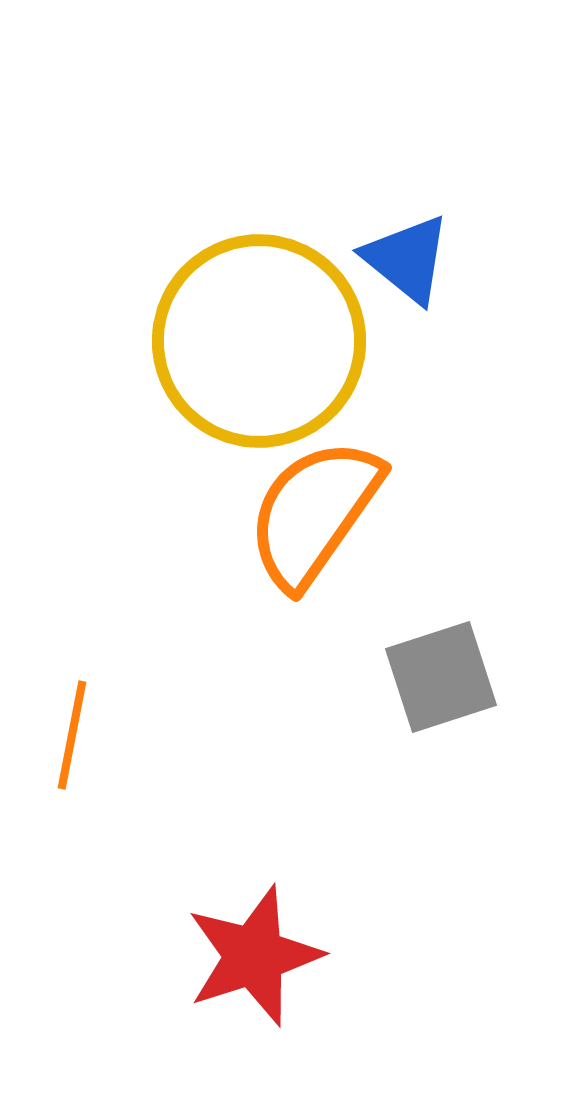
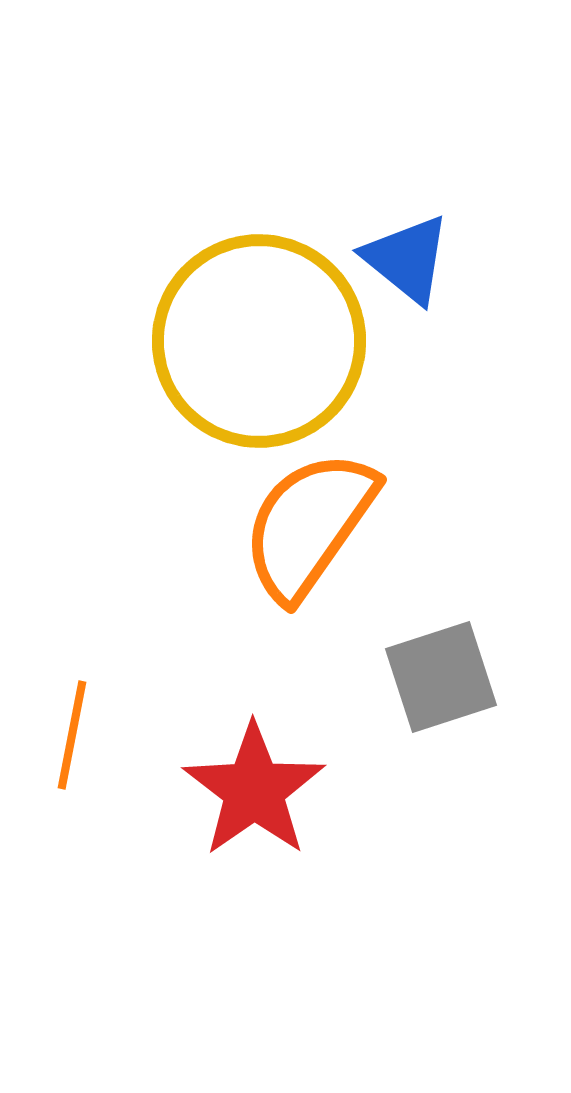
orange semicircle: moved 5 px left, 12 px down
red star: moved 166 px up; rotated 17 degrees counterclockwise
